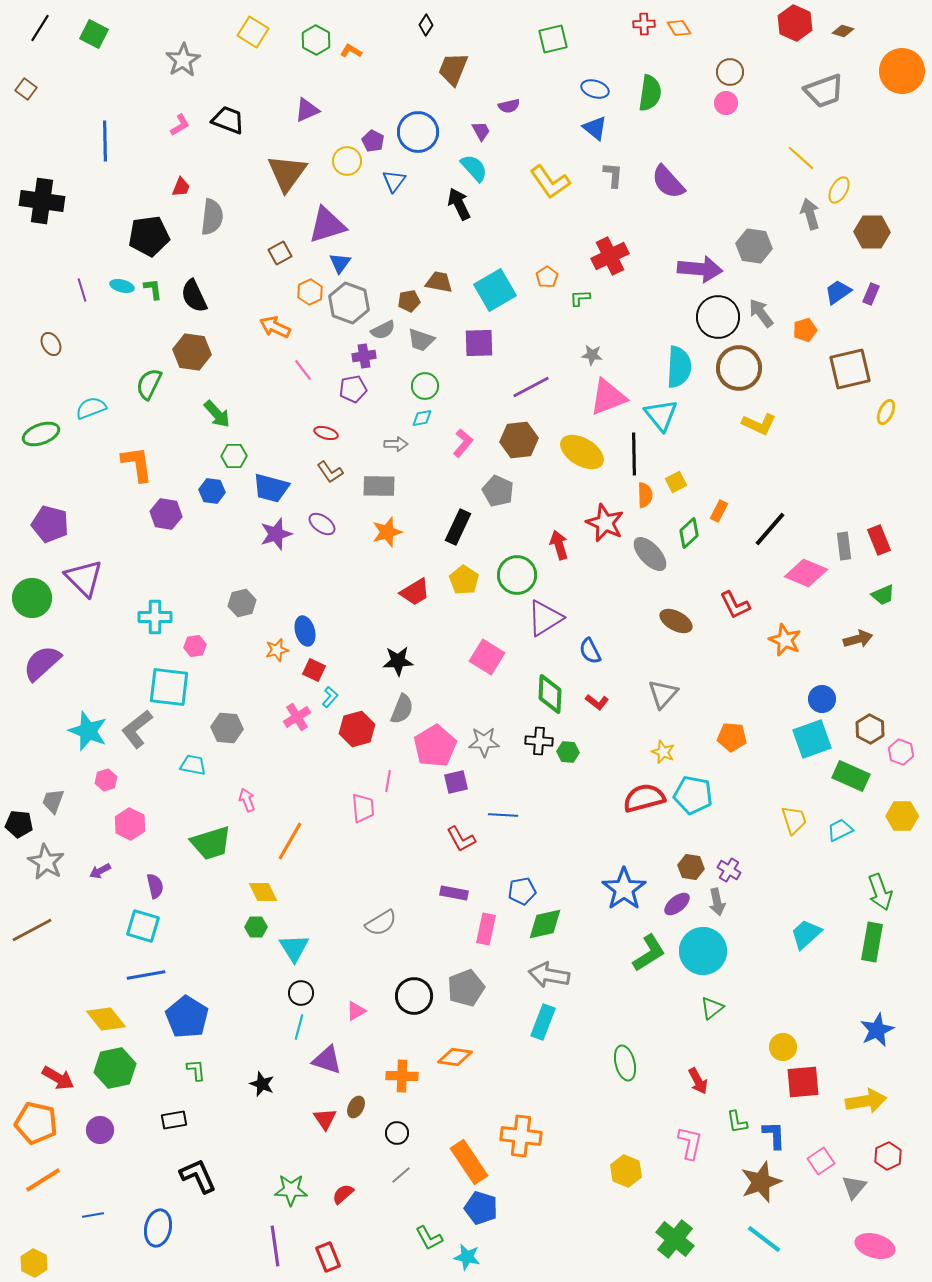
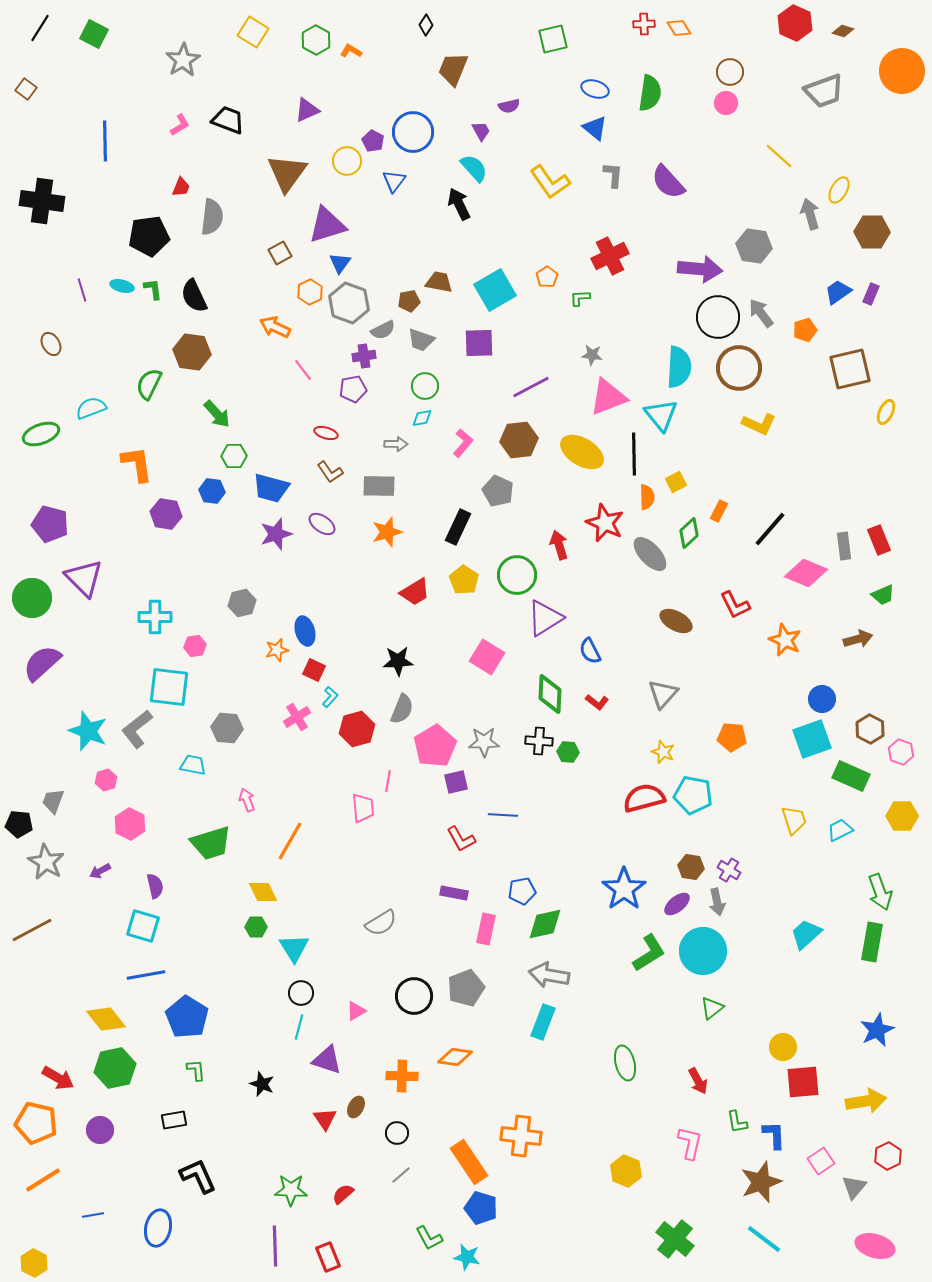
blue circle at (418, 132): moved 5 px left
yellow line at (801, 158): moved 22 px left, 2 px up
orange semicircle at (645, 495): moved 2 px right, 2 px down
purple line at (275, 1246): rotated 6 degrees clockwise
